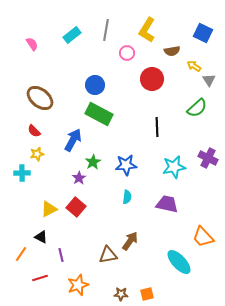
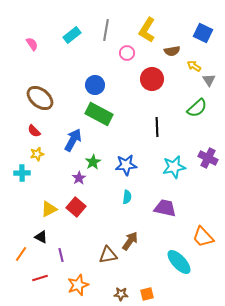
purple trapezoid: moved 2 px left, 4 px down
